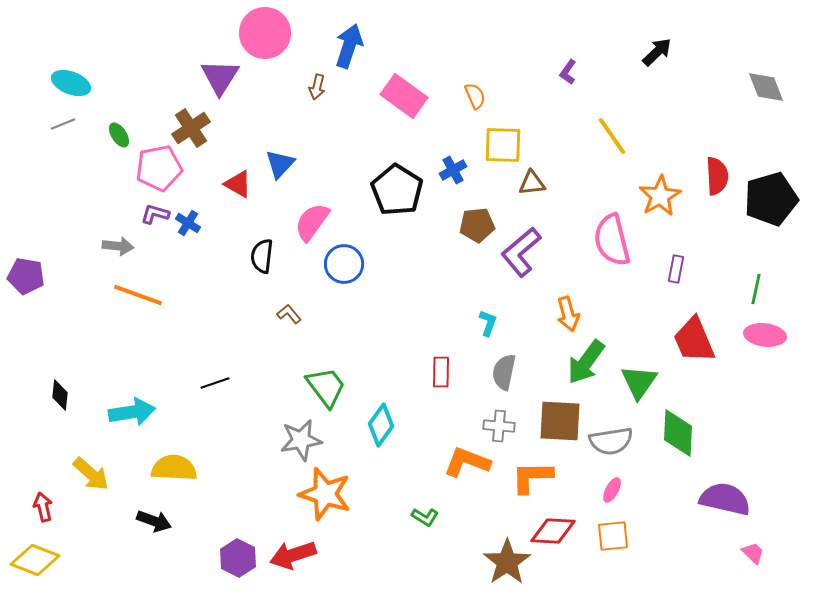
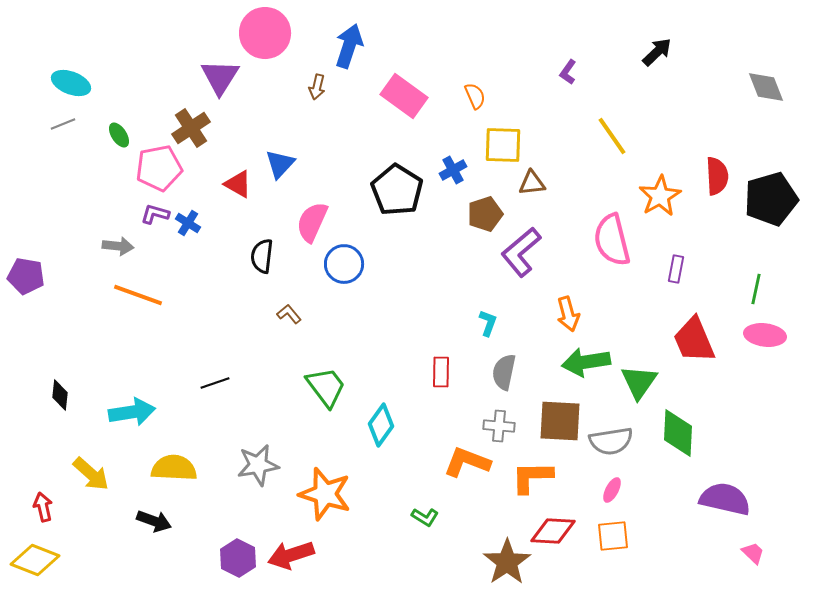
pink semicircle at (312, 222): rotated 12 degrees counterclockwise
brown pentagon at (477, 225): moved 8 px right, 11 px up; rotated 12 degrees counterclockwise
green arrow at (586, 362): rotated 45 degrees clockwise
gray star at (301, 440): moved 43 px left, 25 px down
red arrow at (293, 555): moved 2 px left
